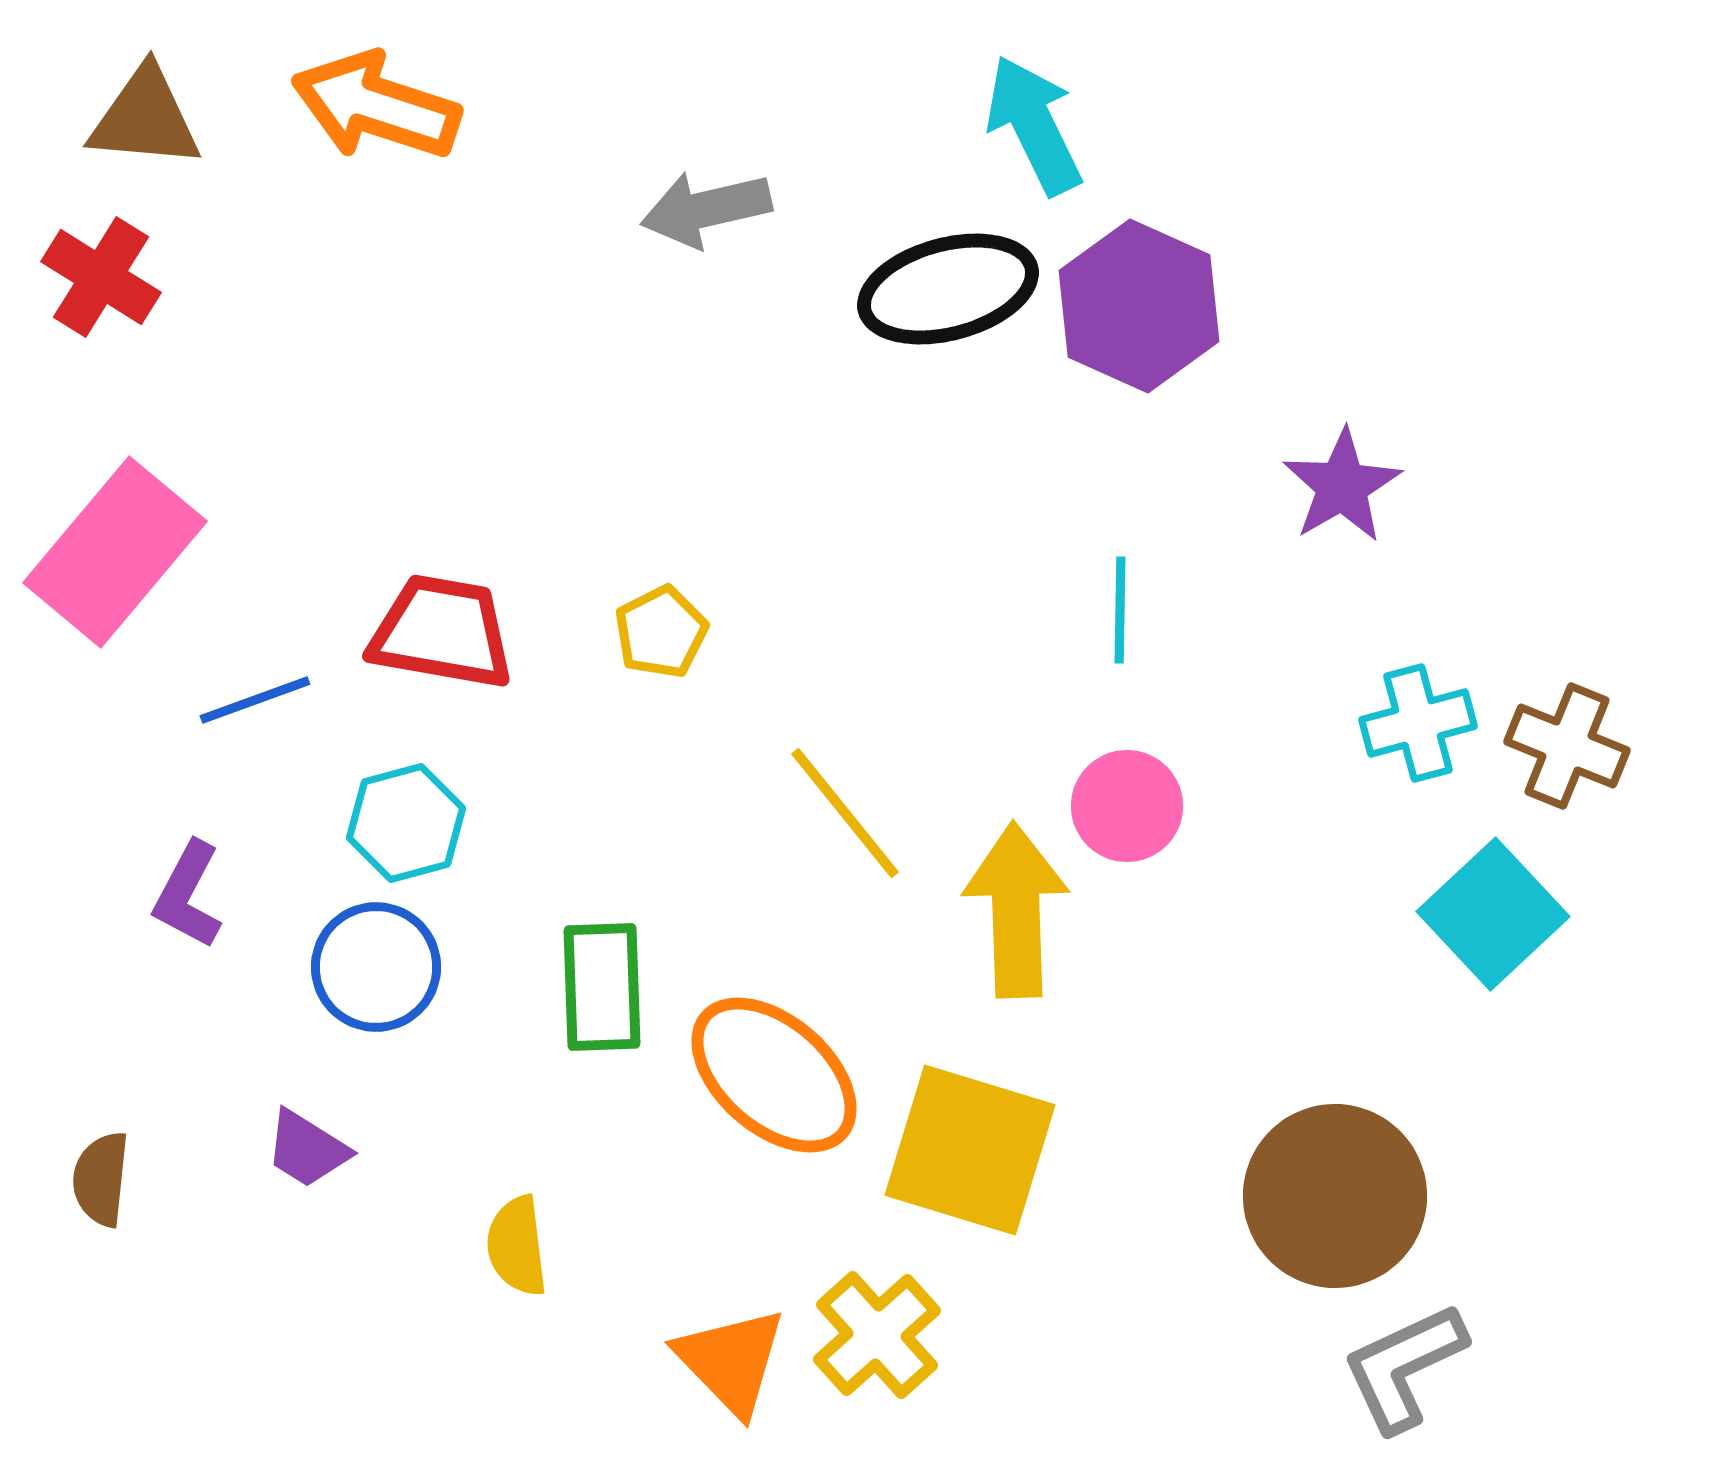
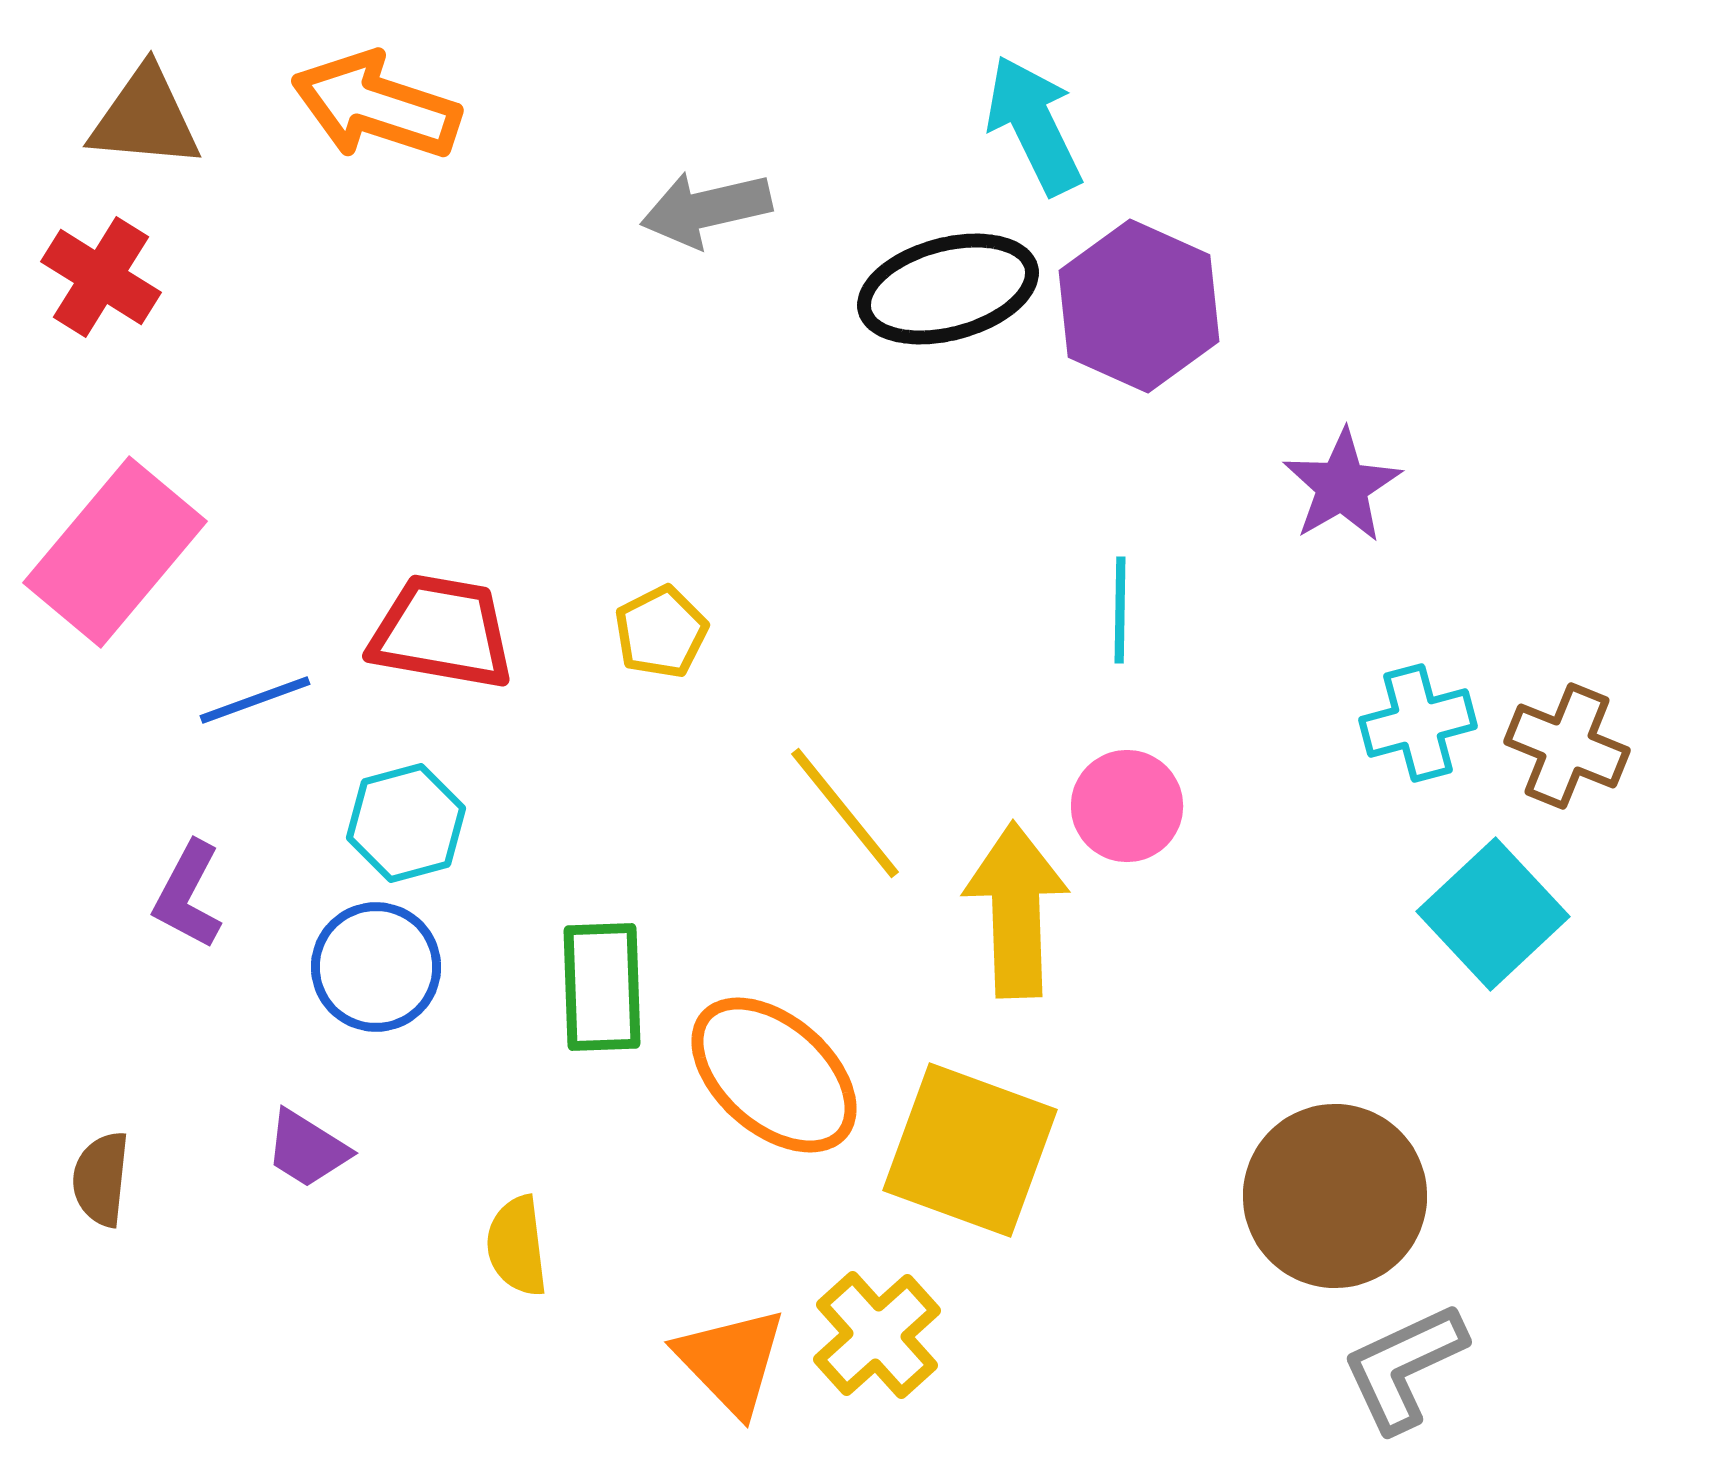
yellow square: rotated 3 degrees clockwise
